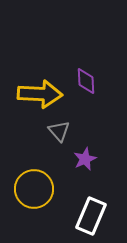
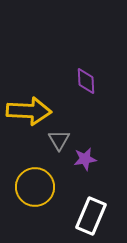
yellow arrow: moved 11 px left, 17 px down
gray triangle: moved 9 px down; rotated 10 degrees clockwise
purple star: rotated 15 degrees clockwise
yellow circle: moved 1 px right, 2 px up
